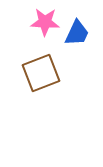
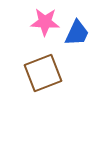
brown square: moved 2 px right
